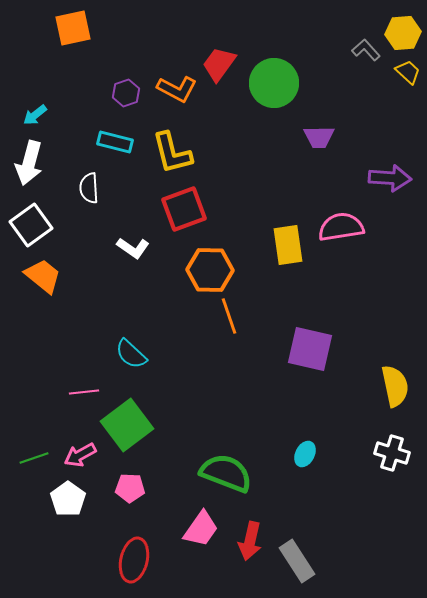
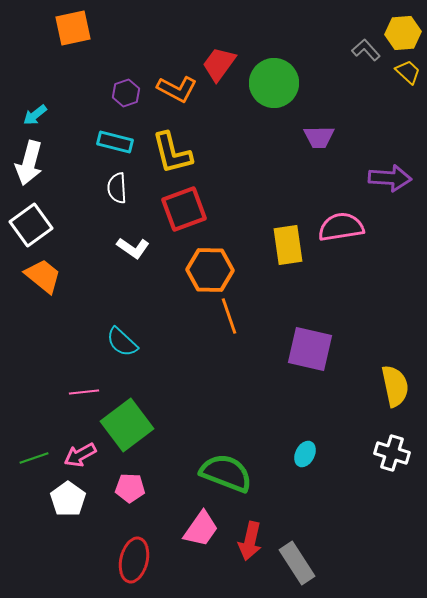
white semicircle: moved 28 px right
cyan semicircle: moved 9 px left, 12 px up
gray rectangle: moved 2 px down
